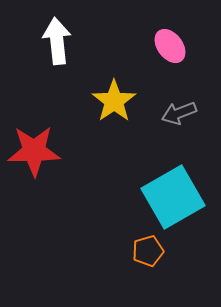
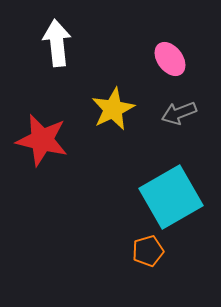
white arrow: moved 2 px down
pink ellipse: moved 13 px down
yellow star: moved 1 px left, 8 px down; rotated 9 degrees clockwise
red star: moved 8 px right, 11 px up; rotated 14 degrees clockwise
cyan square: moved 2 px left
